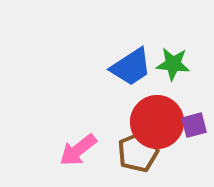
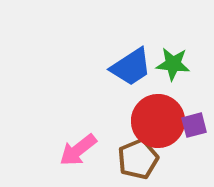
red circle: moved 1 px right, 1 px up
brown pentagon: moved 7 px down
